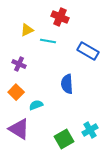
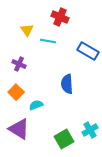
yellow triangle: rotated 40 degrees counterclockwise
